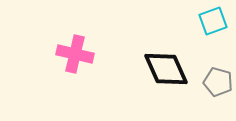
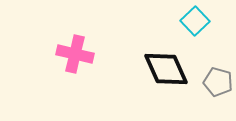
cyan square: moved 18 px left; rotated 24 degrees counterclockwise
